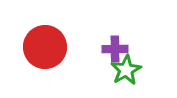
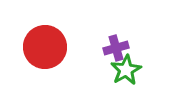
purple cross: moved 1 px right, 1 px up; rotated 15 degrees counterclockwise
